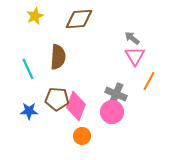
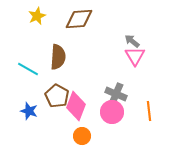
yellow star: moved 2 px right
gray arrow: moved 3 px down
cyan line: rotated 35 degrees counterclockwise
orange line: moved 30 px down; rotated 36 degrees counterclockwise
brown pentagon: moved 3 px up; rotated 25 degrees clockwise
blue star: rotated 18 degrees clockwise
